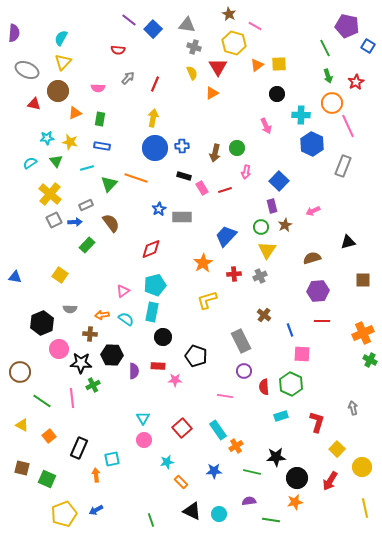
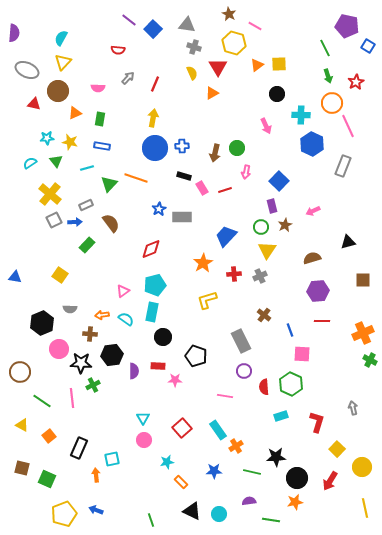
black hexagon at (112, 355): rotated 10 degrees counterclockwise
blue arrow at (96, 510): rotated 48 degrees clockwise
